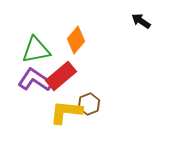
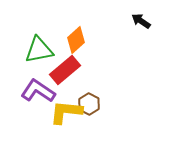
orange diamond: rotated 8 degrees clockwise
green triangle: moved 3 px right
red rectangle: moved 4 px right, 6 px up
purple L-shape: moved 3 px right, 11 px down
brown hexagon: rotated 10 degrees counterclockwise
